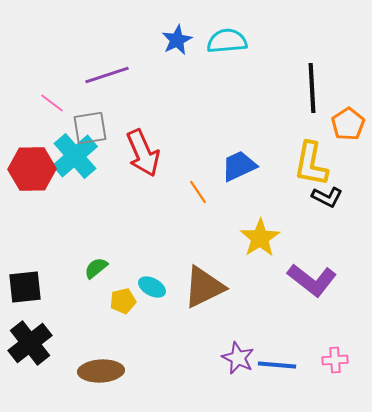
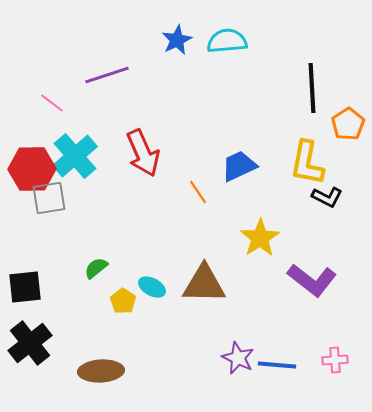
gray square: moved 41 px left, 70 px down
yellow L-shape: moved 4 px left, 1 px up
brown triangle: moved 3 px up; rotated 27 degrees clockwise
yellow pentagon: rotated 25 degrees counterclockwise
